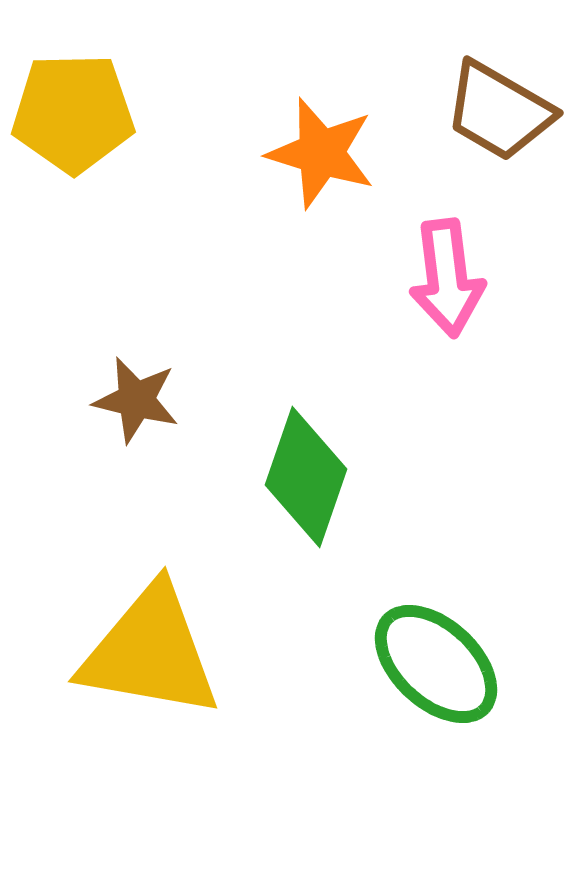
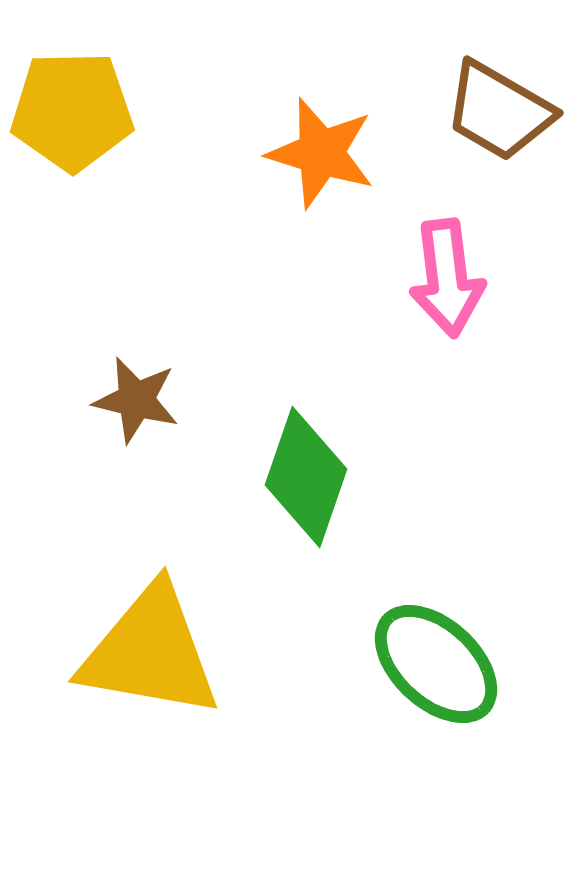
yellow pentagon: moved 1 px left, 2 px up
